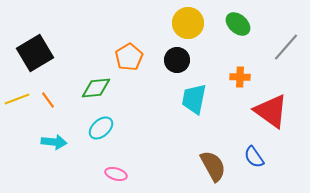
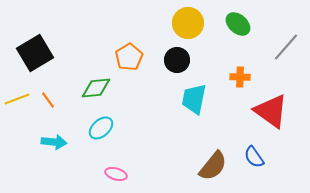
brown semicircle: rotated 68 degrees clockwise
